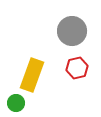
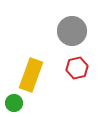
yellow rectangle: moved 1 px left
green circle: moved 2 px left
